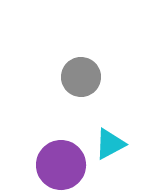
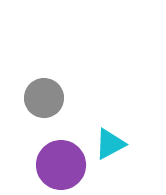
gray circle: moved 37 px left, 21 px down
